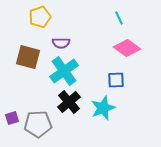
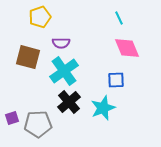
pink diamond: rotated 32 degrees clockwise
